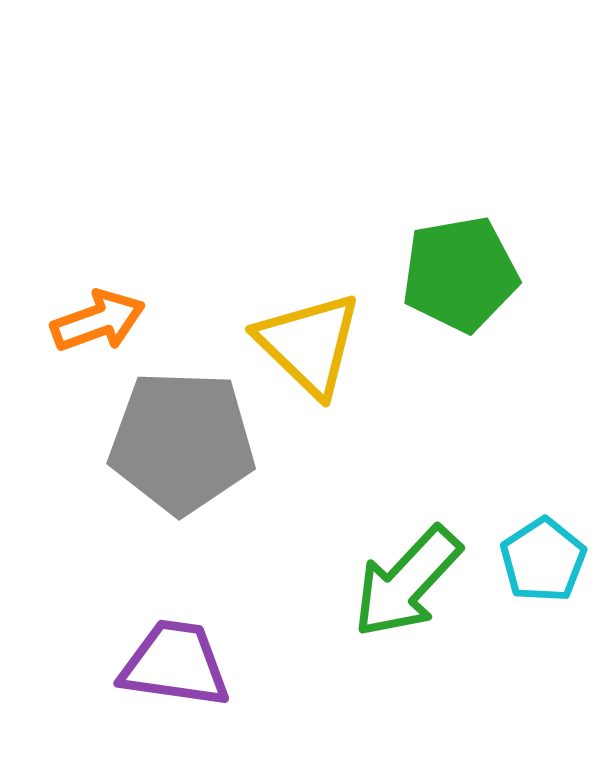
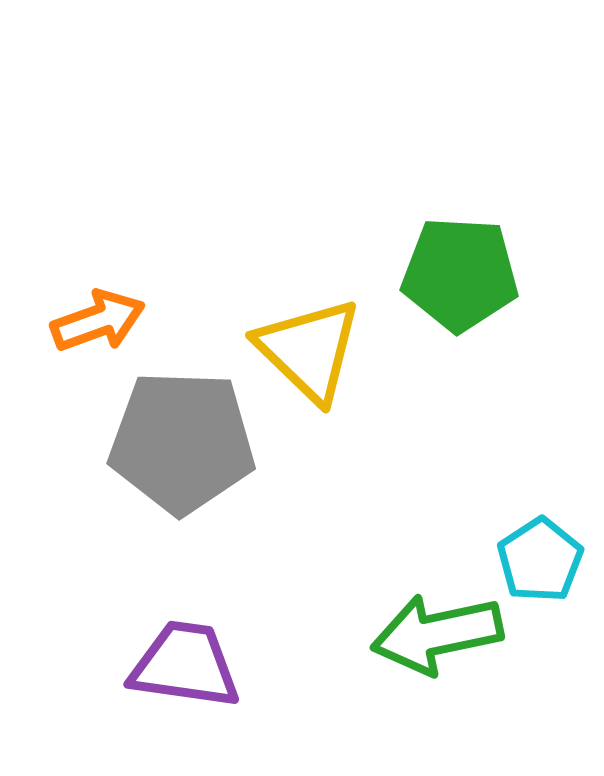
green pentagon: rotated 13 degrees clockwise
yellow triangle: moved 6 px down
cyan pentagon: moved 3 px left
green arrow: moved 30 px right, 52 px down; rotated 35 degrees clockwise
purple trapezoid: moved 10 px right, 1 px down
